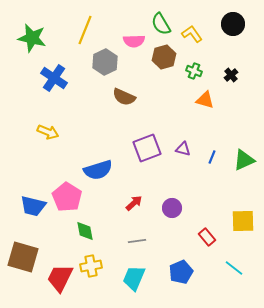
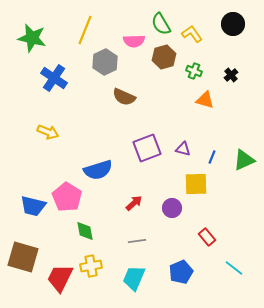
yellow square: moved 47 px left, 37 px up
